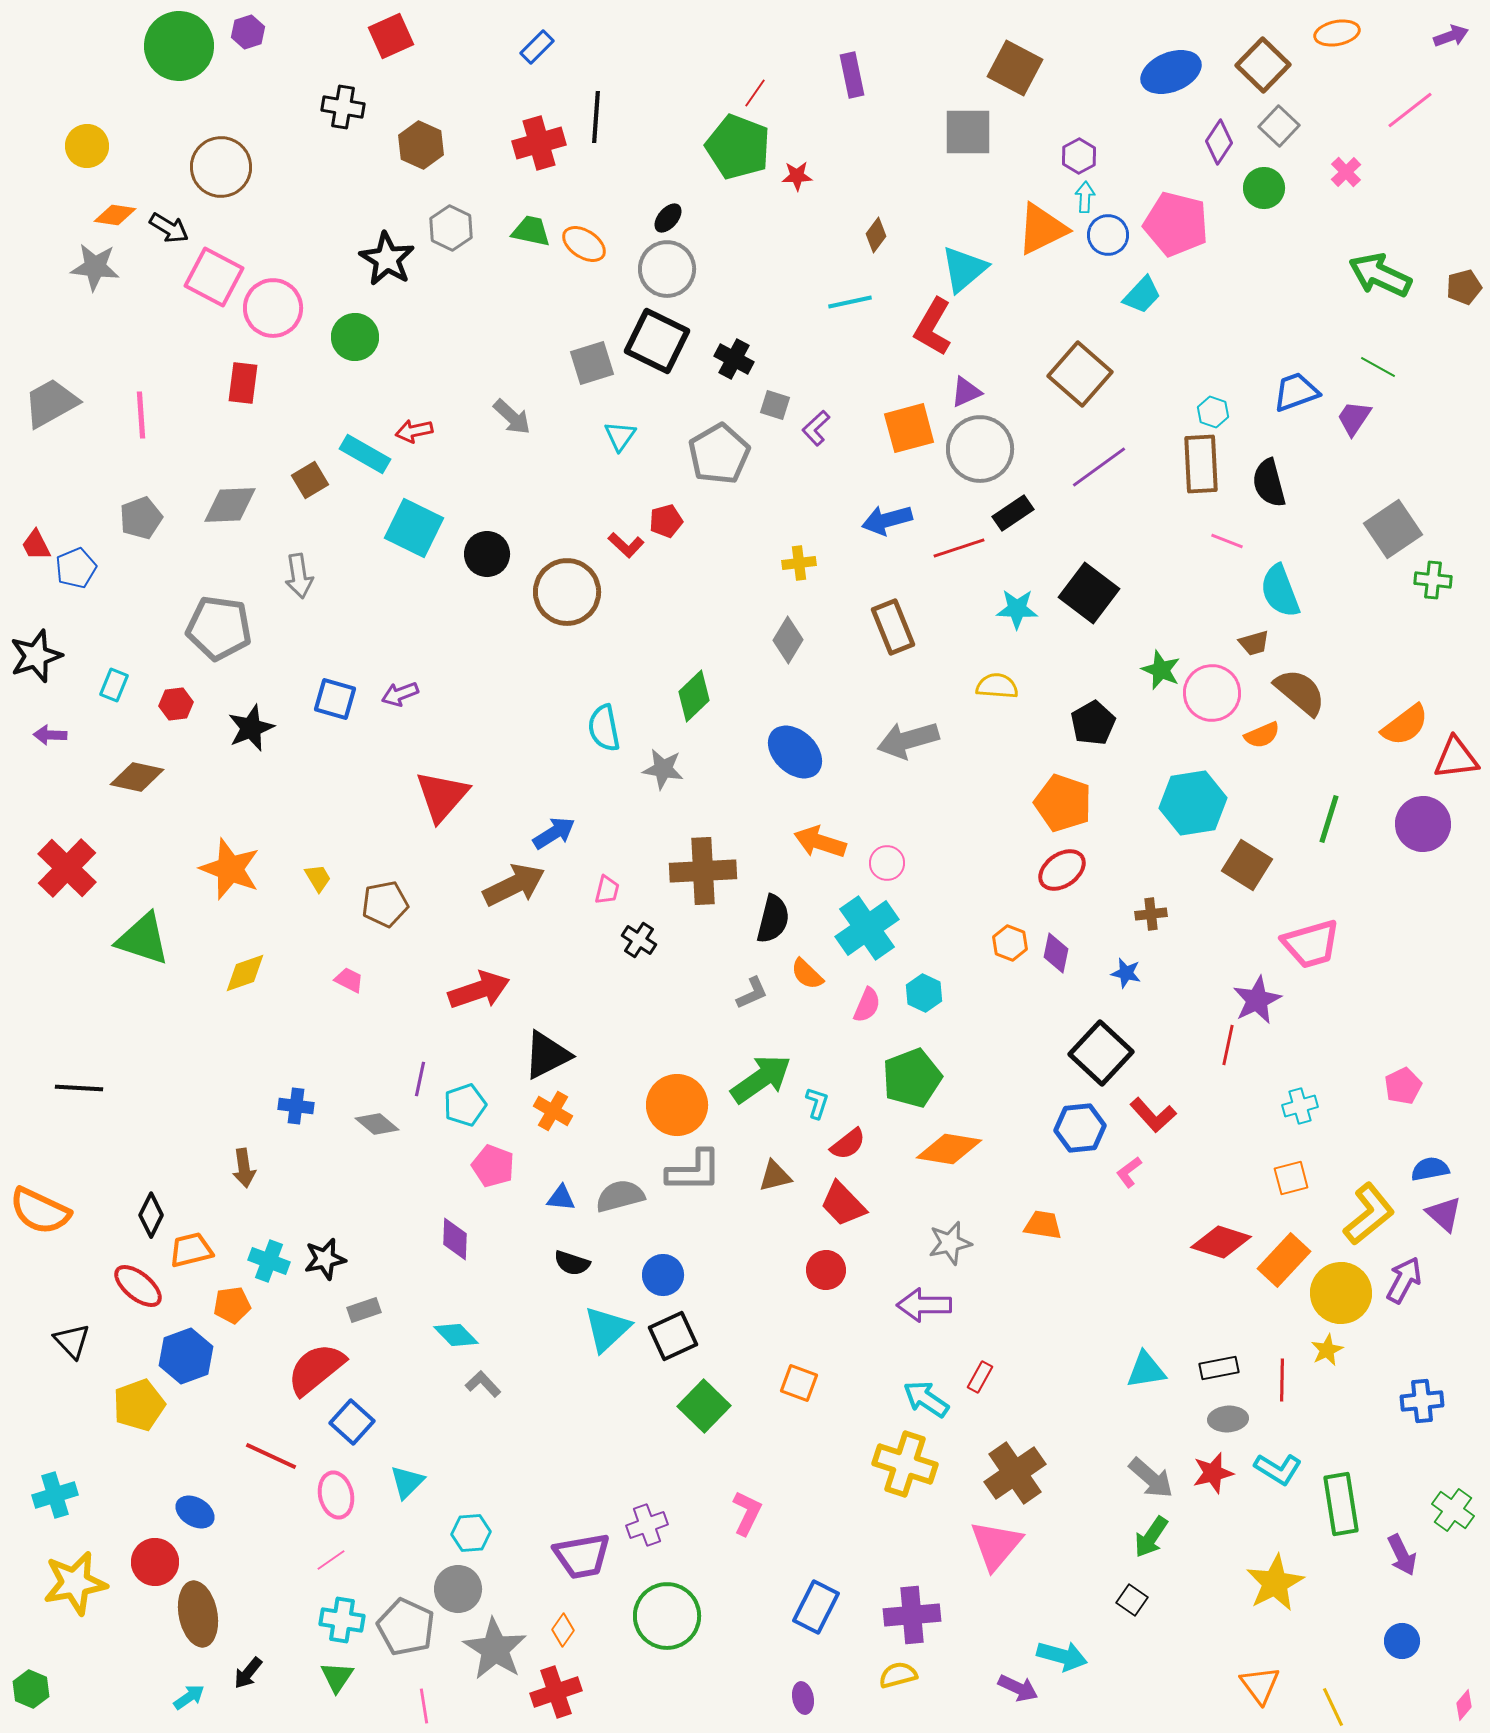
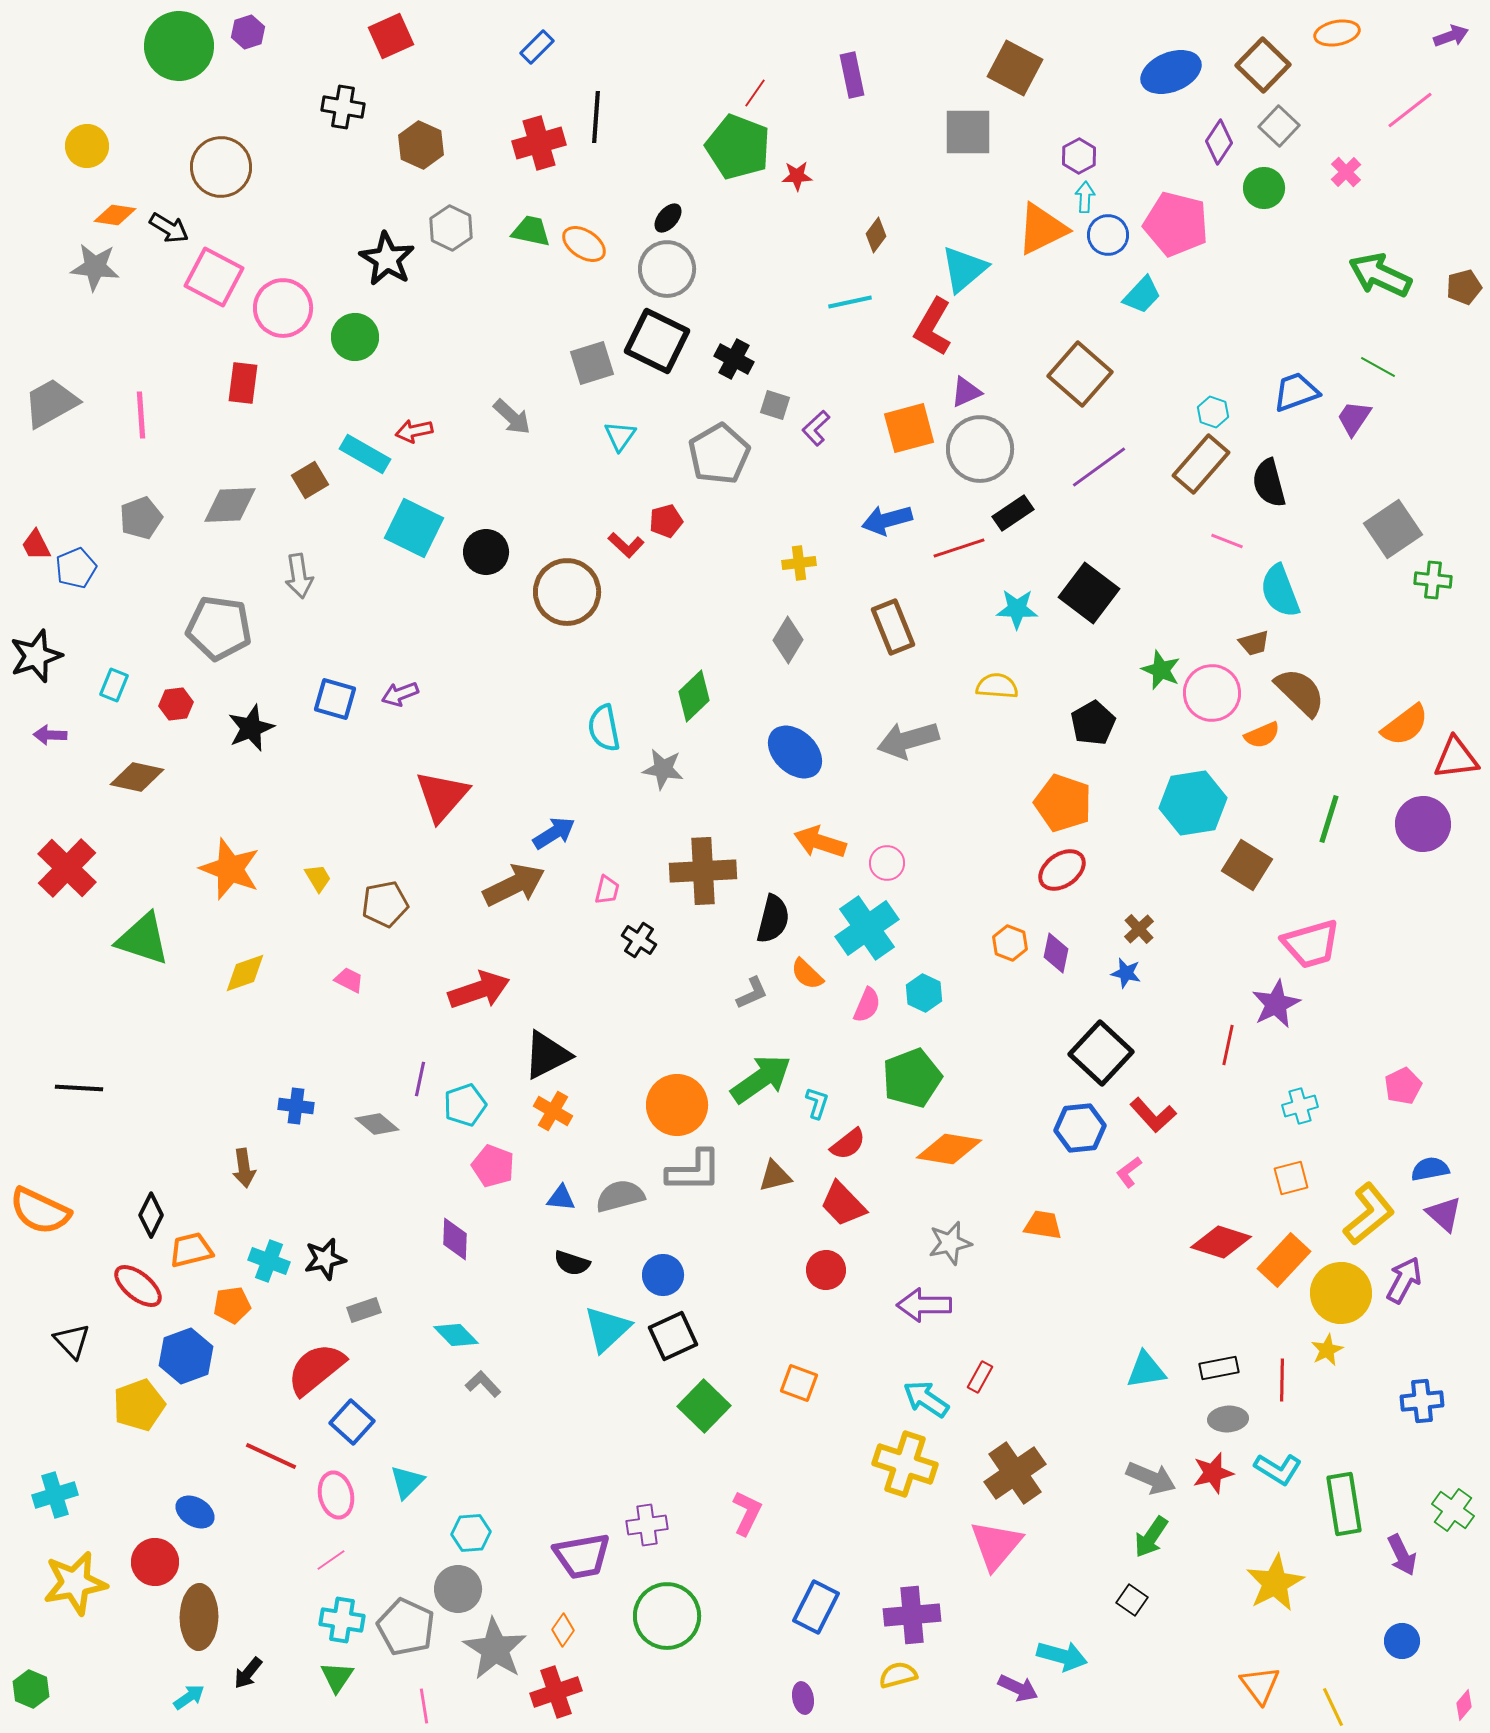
pink circle at (273, 308): moved 10 px right
brown rectangle at (1201, 464): rotated 44 degrees clockwise
black circle at (487, 554): moved 1 px left, 2 px up
brown semicircle at (1300, 692): rotated 4 degrees clockwise
brown cross at (1151, 914): moved 12 px left, 15 px down; rotated 36 degrees counterclockwise
purple star at (1257, 1000): moved 19 px right, 4 px down
gray arrow at (1151, 1478): rotated 18 degrees counterclockwise
green rectangle at (1341, 1504): moved 3 px right
purple cross at (647, 1525): rotated 12 degrees clockwise
brown ellipse at (198, 1614): moved 1 px right, 3 px down; rotated 12 degrees clockwise
